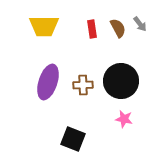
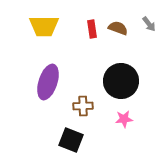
gray arrow: moved 9 px right
brown semicircle: rotated 42 degrees counterclockwise
brown cross: moved 21 px down
pink star: rotated 18 degrees counterclockwise
black square: moved 2 px left, 1 px down
